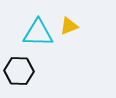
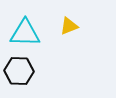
cyan triangle: moved 13 px left
